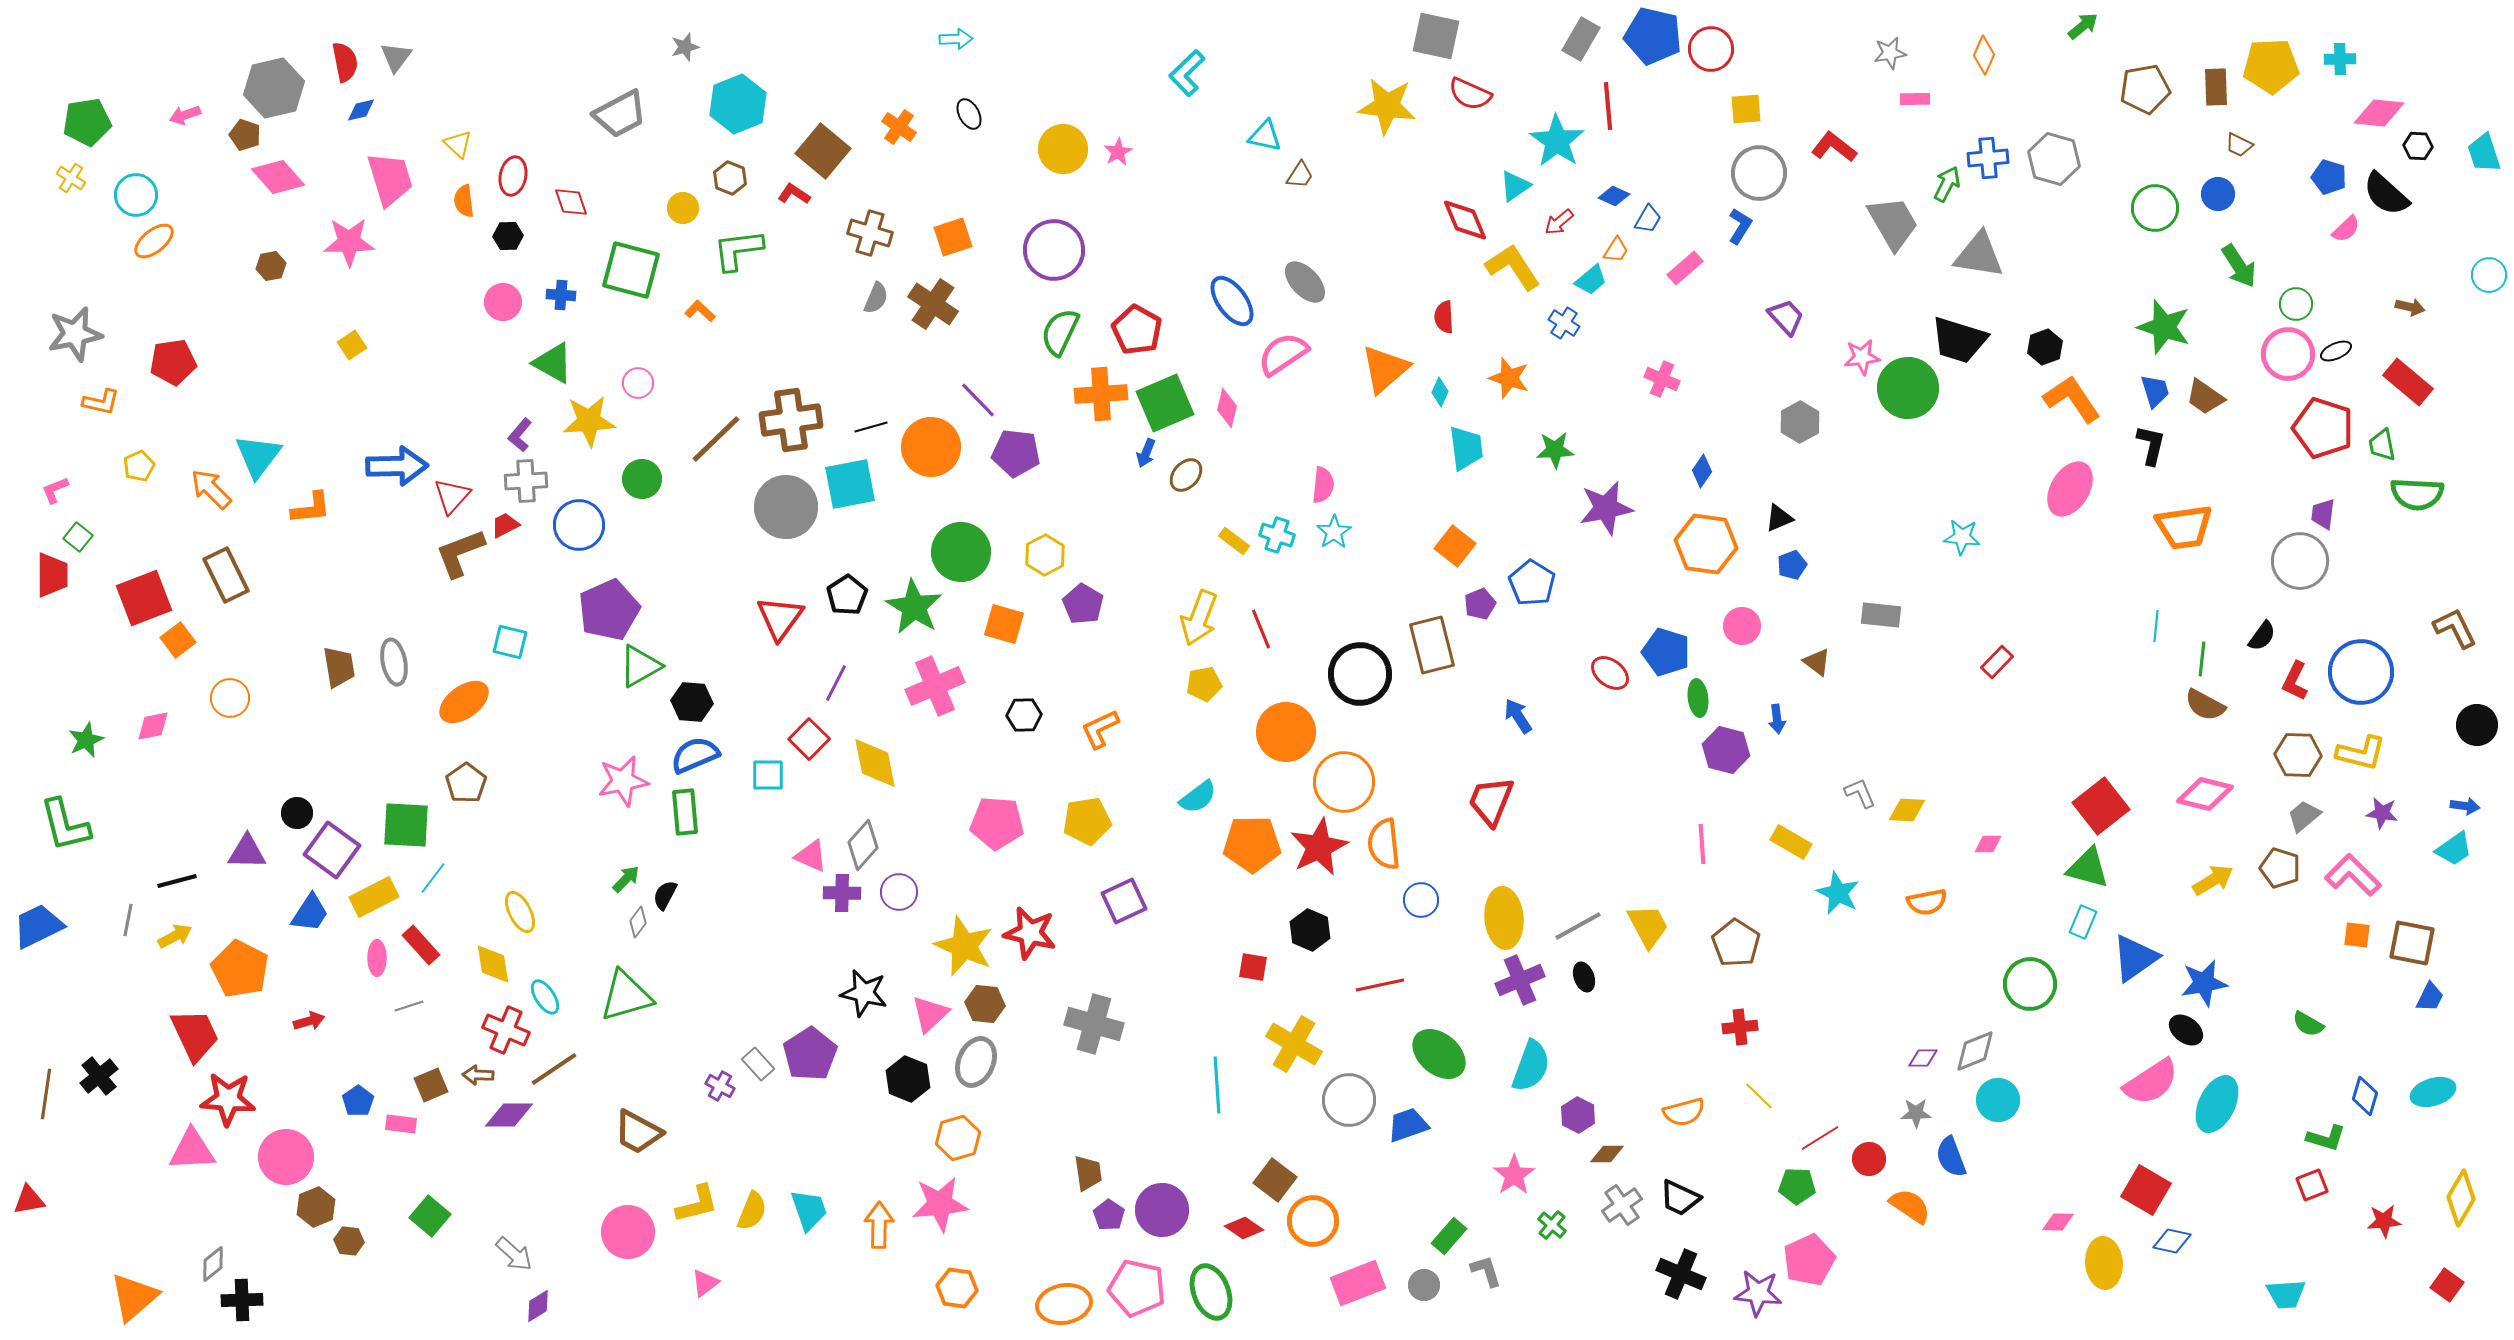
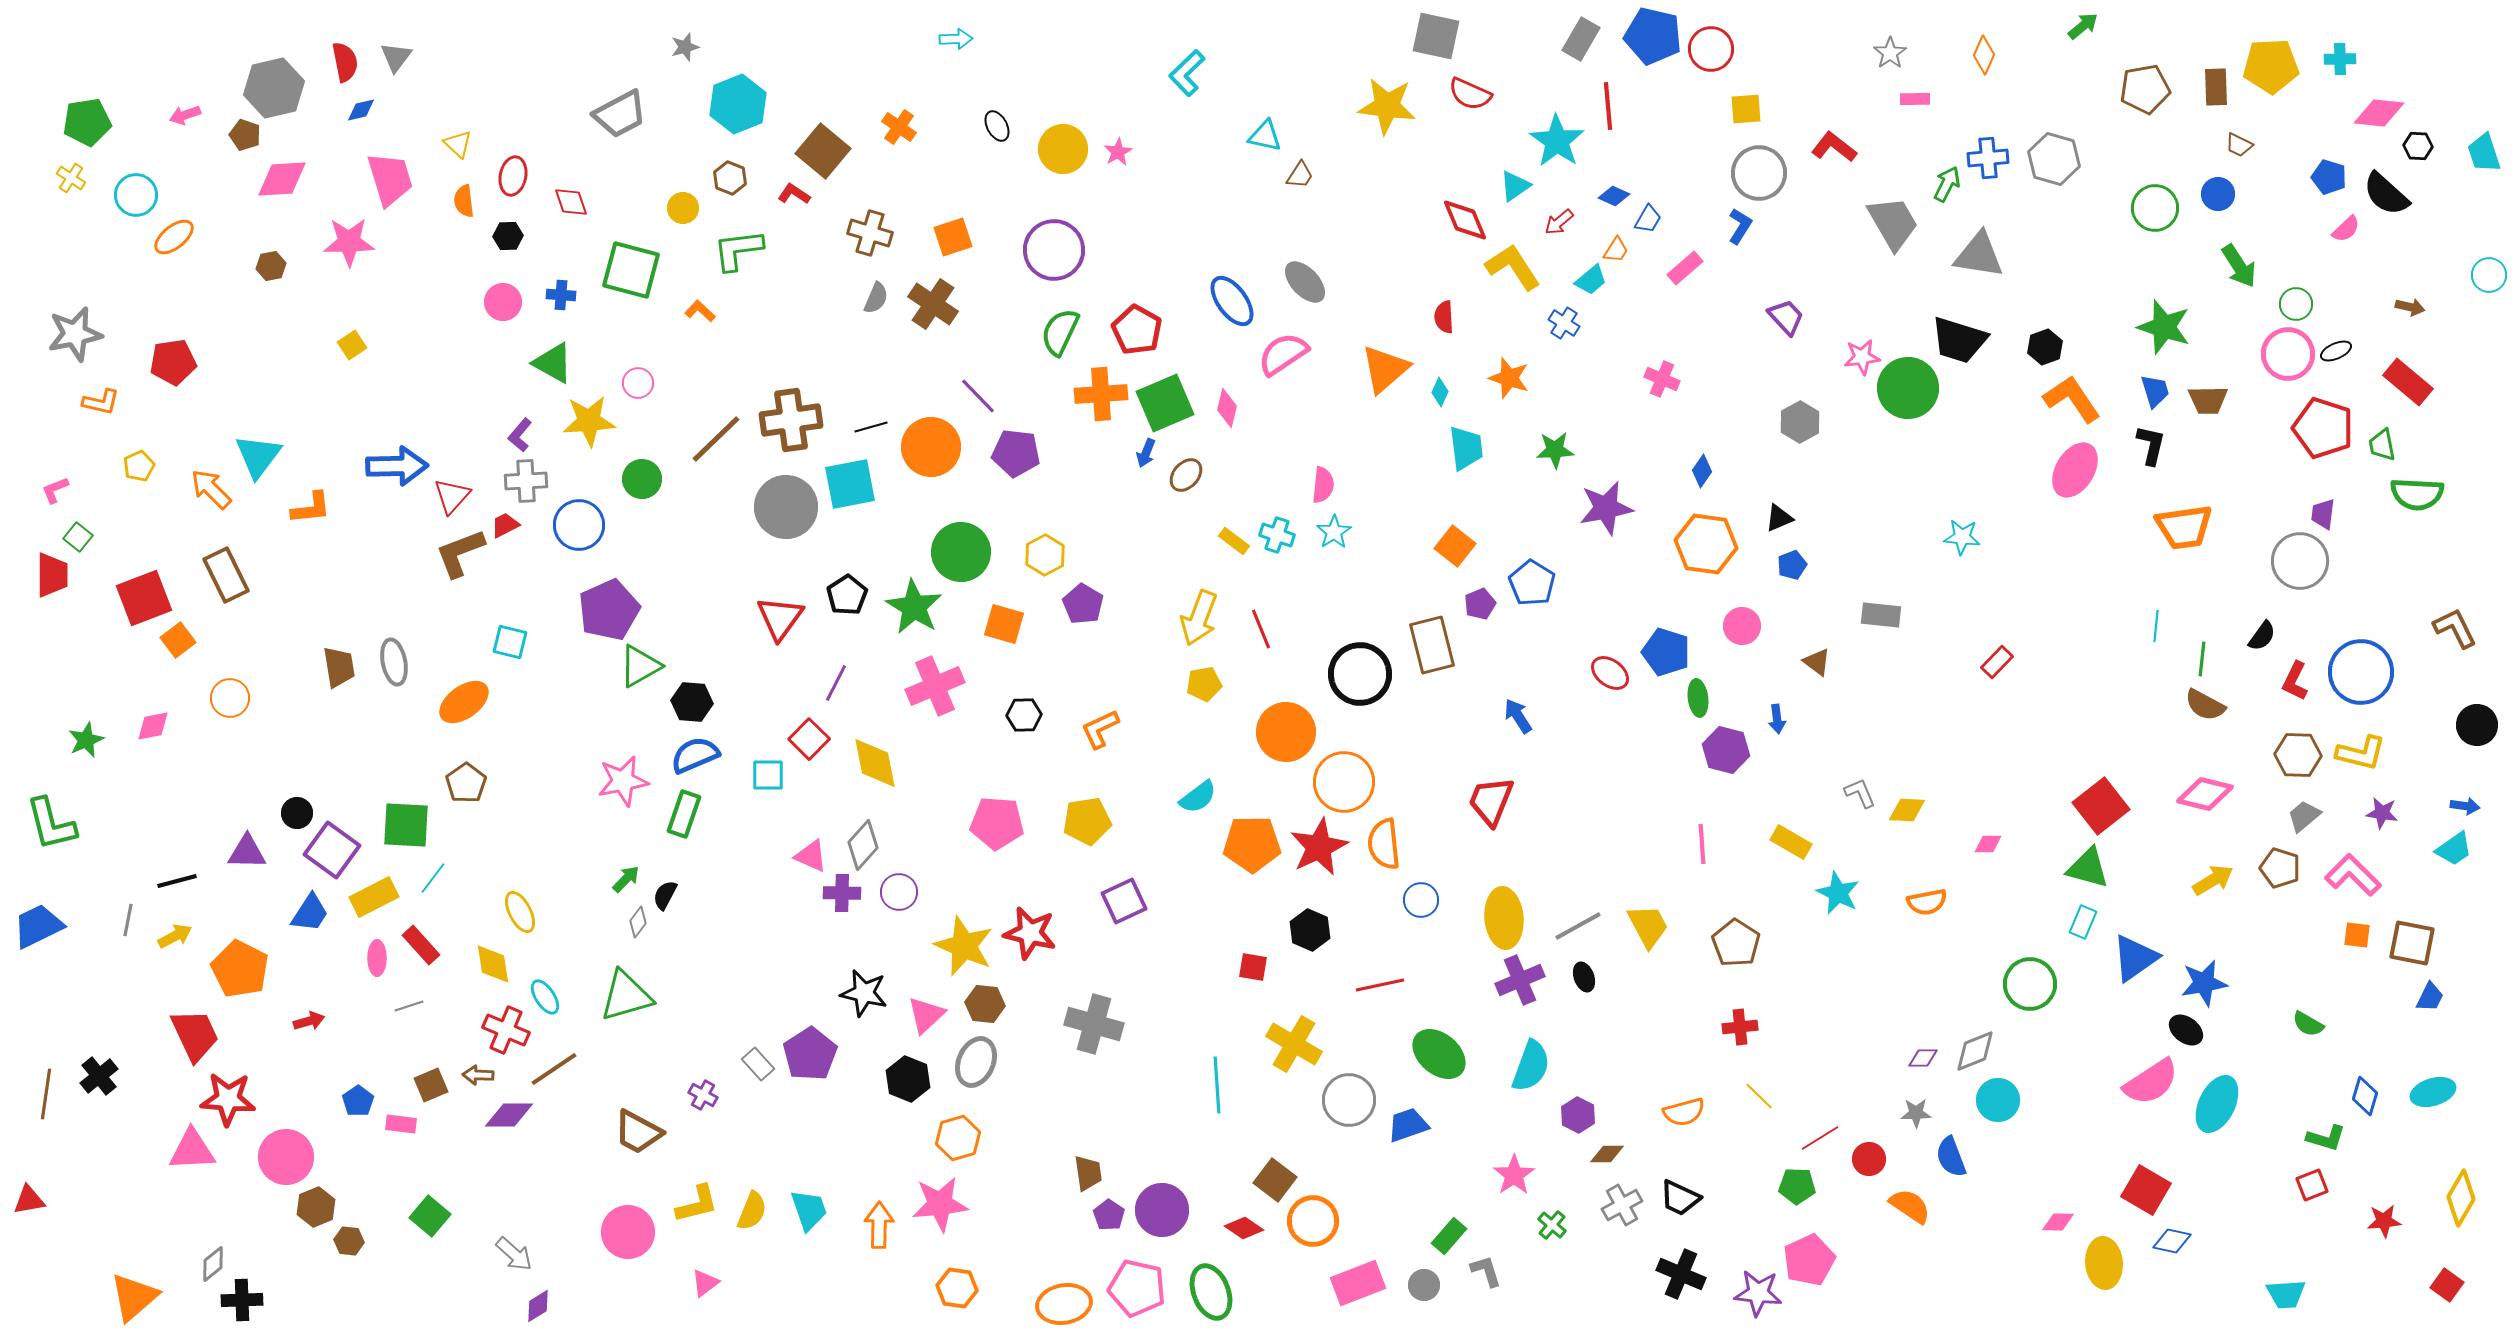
gray star at (1890, 53): rotated 24 degrees counterclockwise
black ellipse at (969, 114): moved 28 px right, 12 px down
pink diamond at (278, 177): moved 4 px right, 2 px down; rotated 52 degrees counterclockwise
orange ellipse at (154, 241): moved 20 px right, 4 px up
brown trapezoid at (2205, 397): moved 3 px right, 3 px down; rotated 36 degrees counterclockwise
purple line at (978, 400): moved 4 px up
pink ellipse at (2070, 489): moved 5 px right, 19 px up
green rectangle at (685, 812): moved 1 px left, 2 px down; rotated 24 degrees clockwise
green L-shape at (65, 825): moved 14 px left, 1 px up
pink triangle at (930, 1014): moved 4 px left, 1 px down
purple cross at (720, 1086): moved 17 px left, 9 px down
gray cross at (1622, 1205): rotated 6 degrees clockwise
